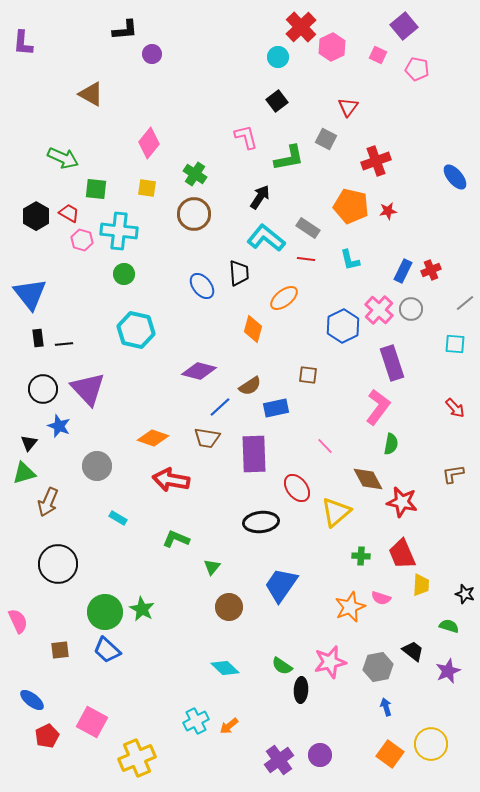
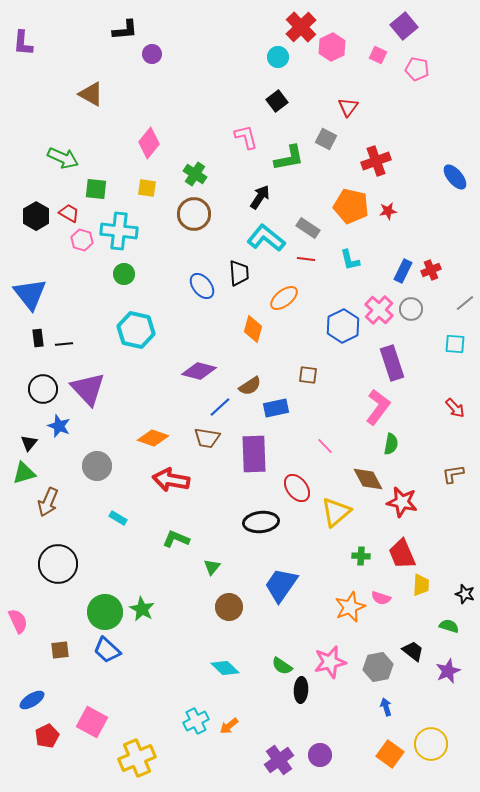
blue ellipse at (32, 700): rotated 70 degrees counterclockwise
